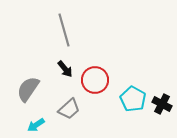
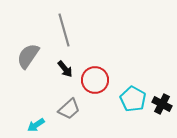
gray semicircle: moved 33 px up
